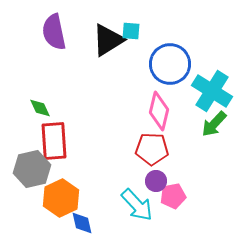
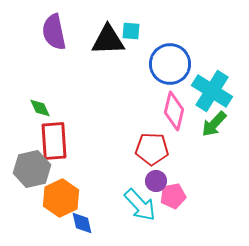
black triangle: rotated 30 degrees clockwise
pink diamond: moved 15 px right
cyan arrow: moved 3 px right
